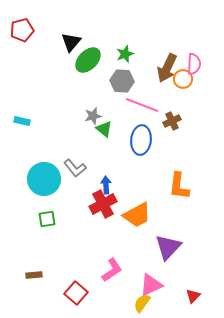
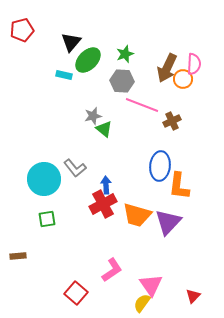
cyan rectangle: moved 42 px right, 46 px up
blue ellipse: moved 19 px right, 26 px down
orange trapezoid: rotated 44 degrees clockwise
purple triangle: moved 25 px up
brown rectangle: moved 16 px left, 19 px up
pink triangle: rotated 40 degrees counterclockwise
